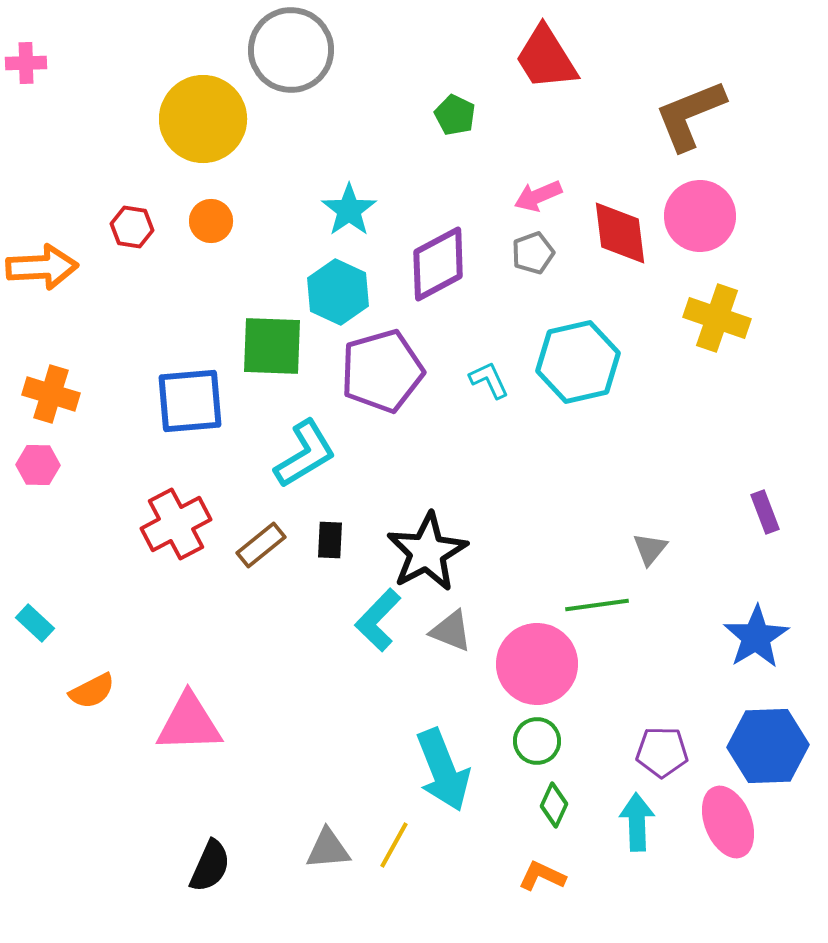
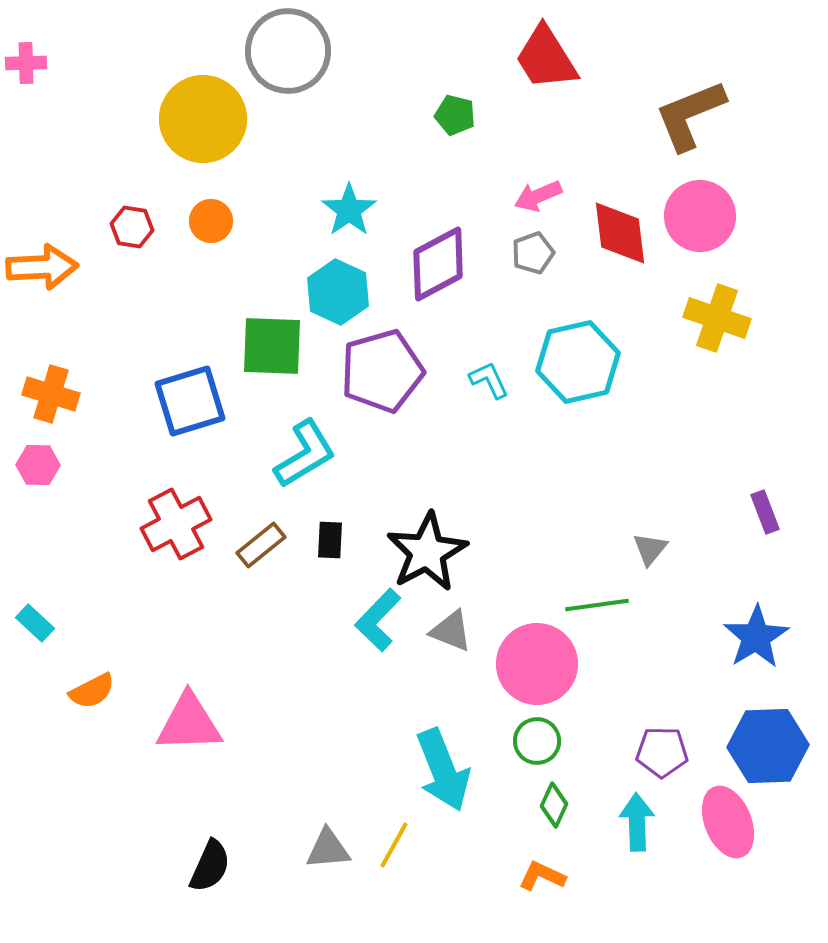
gray circle at (291, 50): moved 3 px left, 1 px down
green pentagon at (455, 115): rotated 12 degrees counterclockwise
blue square at (190, 401): rotated 12 degrees counterclockwise
